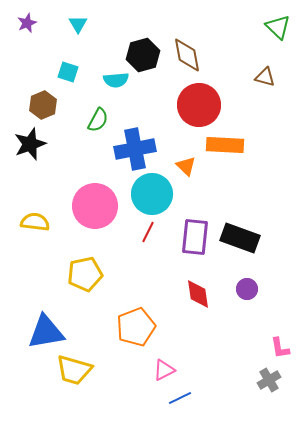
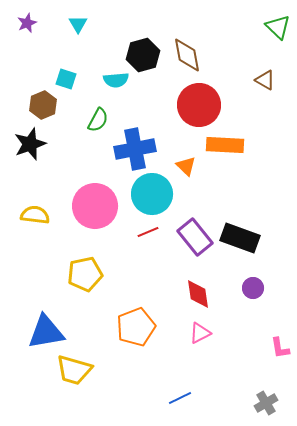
cyan square: moved 2 px left, 7 px down
brown triangle: moved 3 px down; rotated 15 degrees clockwise
yellow semicircle: moved 7 px up
red line: rotated 40 degrees clockwise
purple rectangle: rotated 45 degrees counterclockwise
purple circle: moved 6 px right, 1 px up
pink triangle: moved 36 px right, 37 px up
gray cross: moved 3 px left, 23 px down
